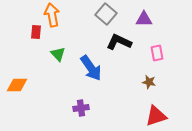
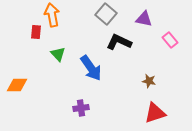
purple triangle: rotated 12 degrees clockwise
pink rectangle: moved 13 px right, 13 px up; rotated 28 degrees counterclockwise
brown star: moved 1 px up
red triangle: moved 1 px left, 3 px up
